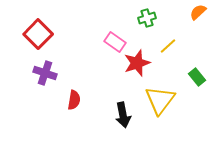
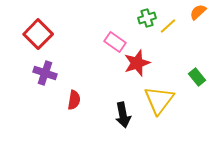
yellow line: moved 20 px up
yellow triangle: moved 1 px left
